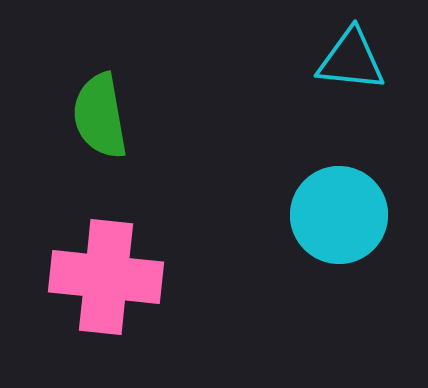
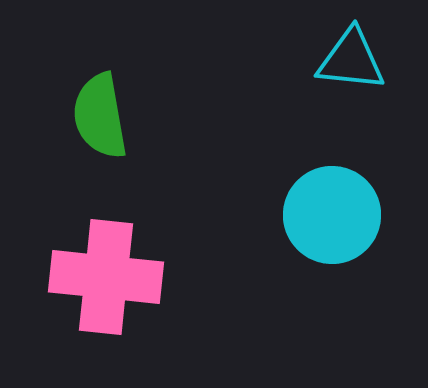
cyan circle: moved 7 px left
